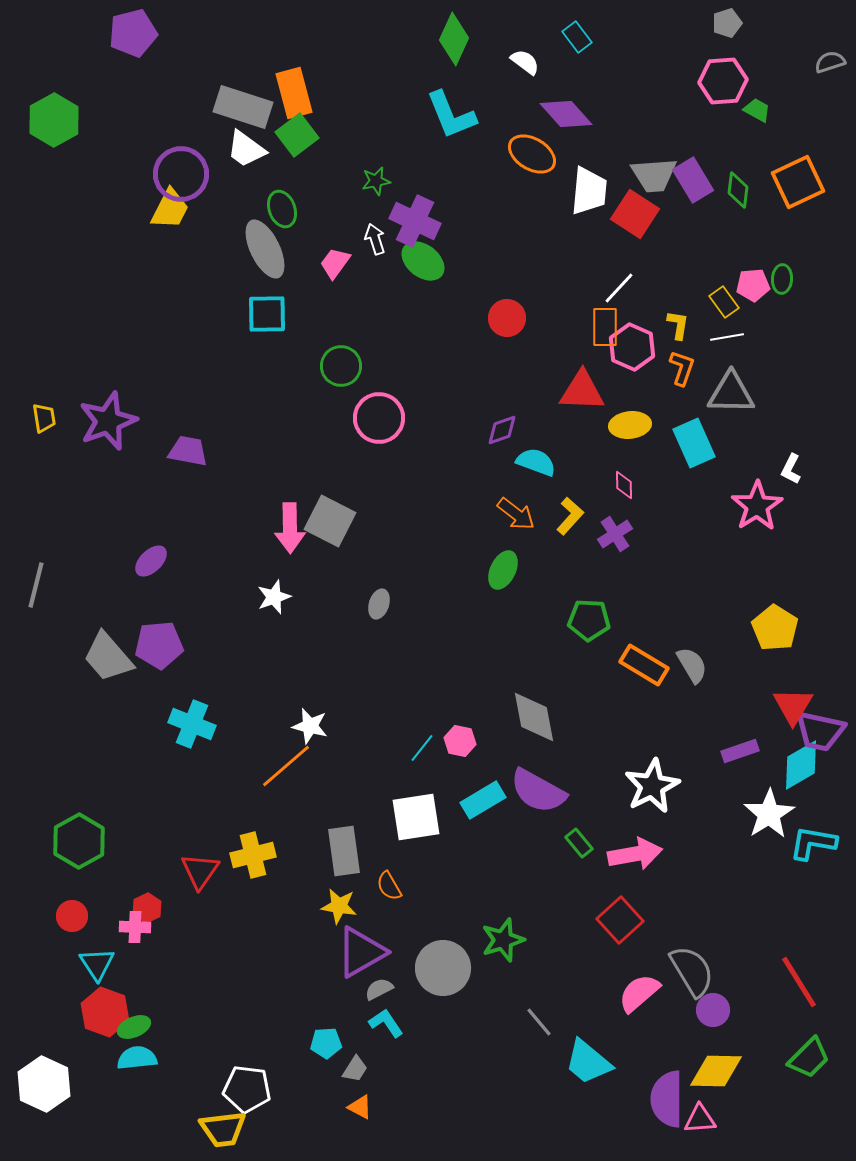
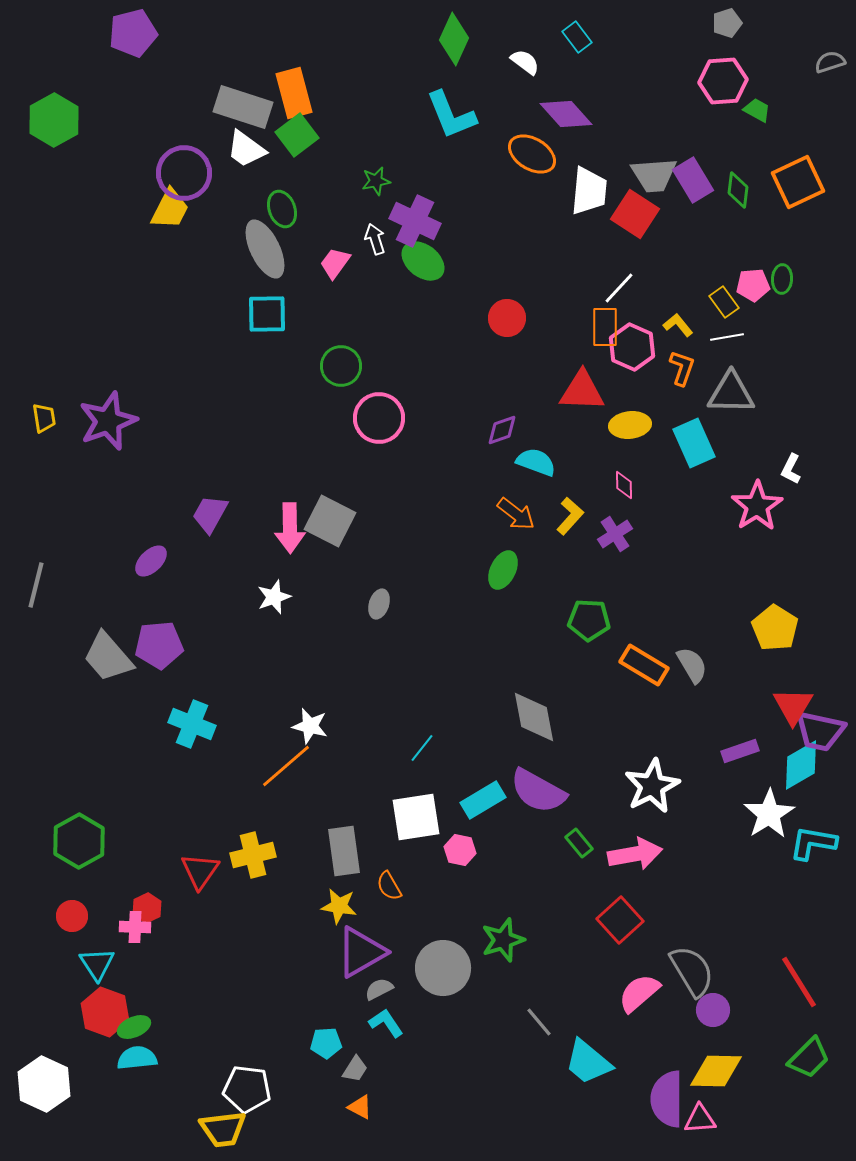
purple circle at (181, 174): moved 3 px right, 1 px up
yellow L-shape at (678, 325): rotated 48 degrees counterclockwise
purple trapezoid at (188, 451): moved 22 px right, 63 px down; rotated 72 degrees counterclockwise
pink hexagon at (460, 741): moved 109 px down
